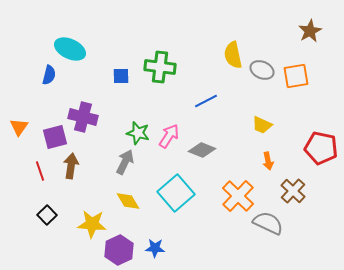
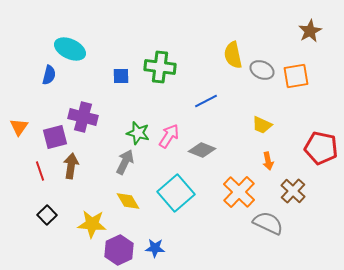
orange cross: moved 1 px right, 4 px up
